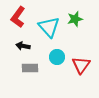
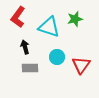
cyan triangle: rotated 30 degrees counterclockwise
black arrow: moved 2 px right, 1 px down; rotated 64 degrees clockwise
